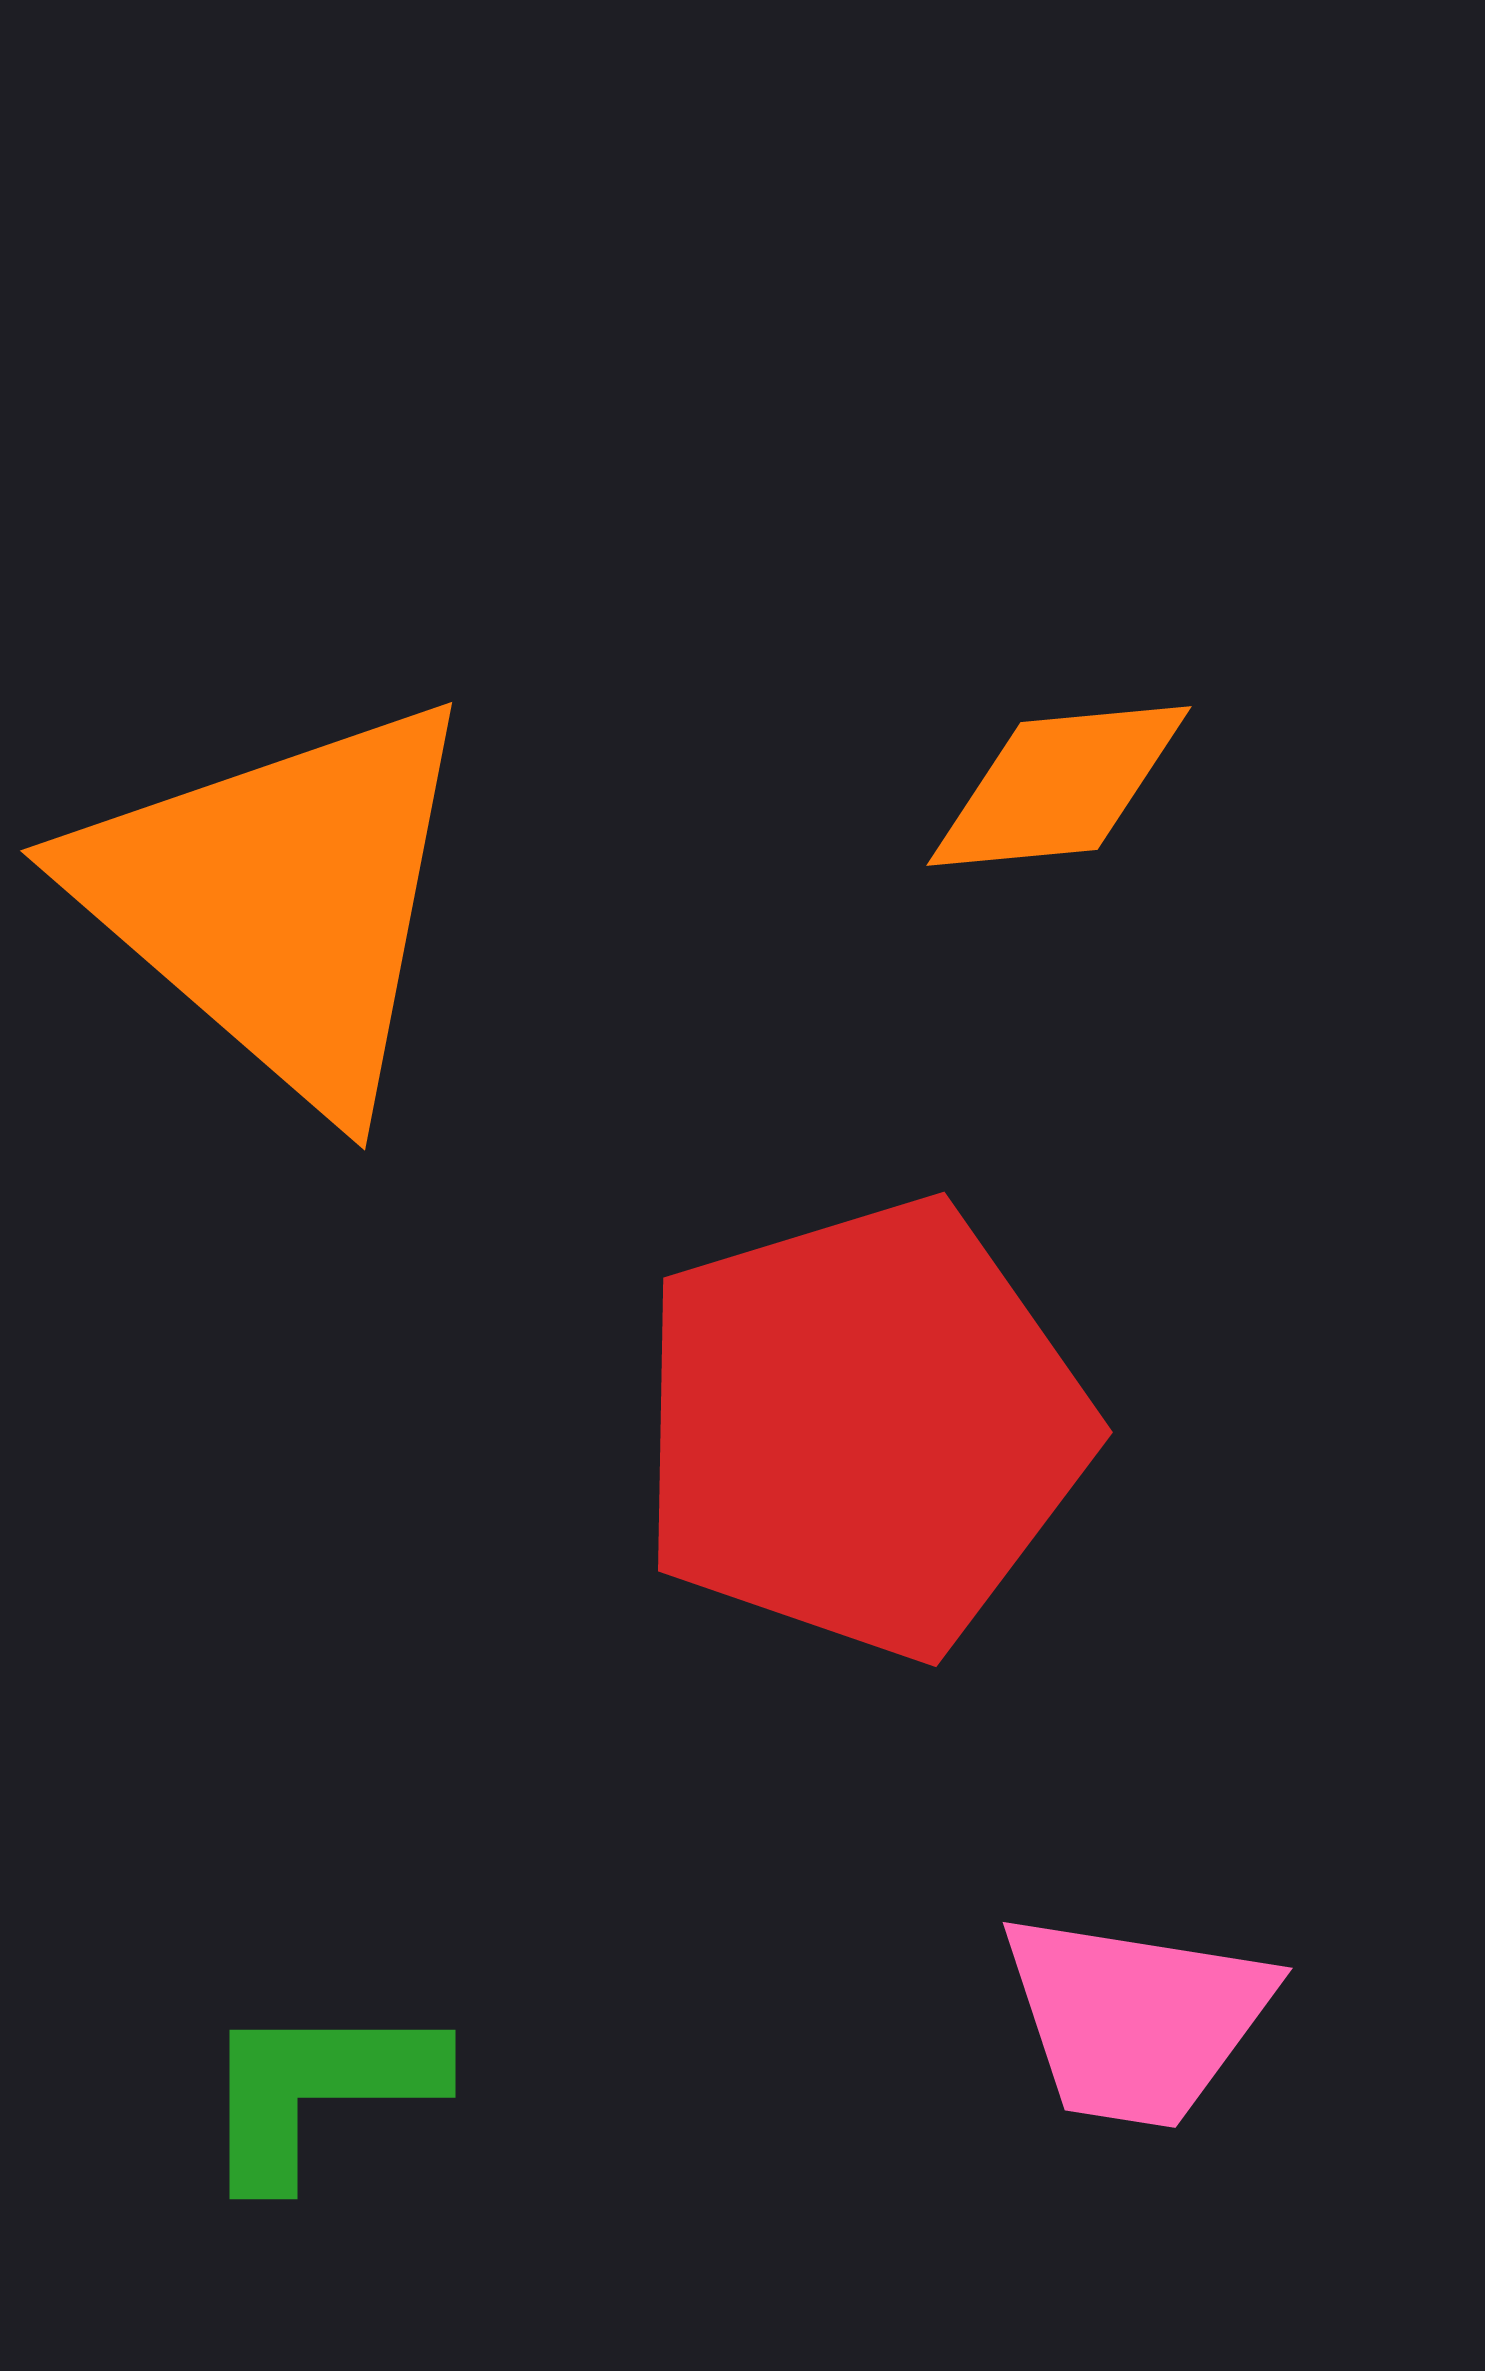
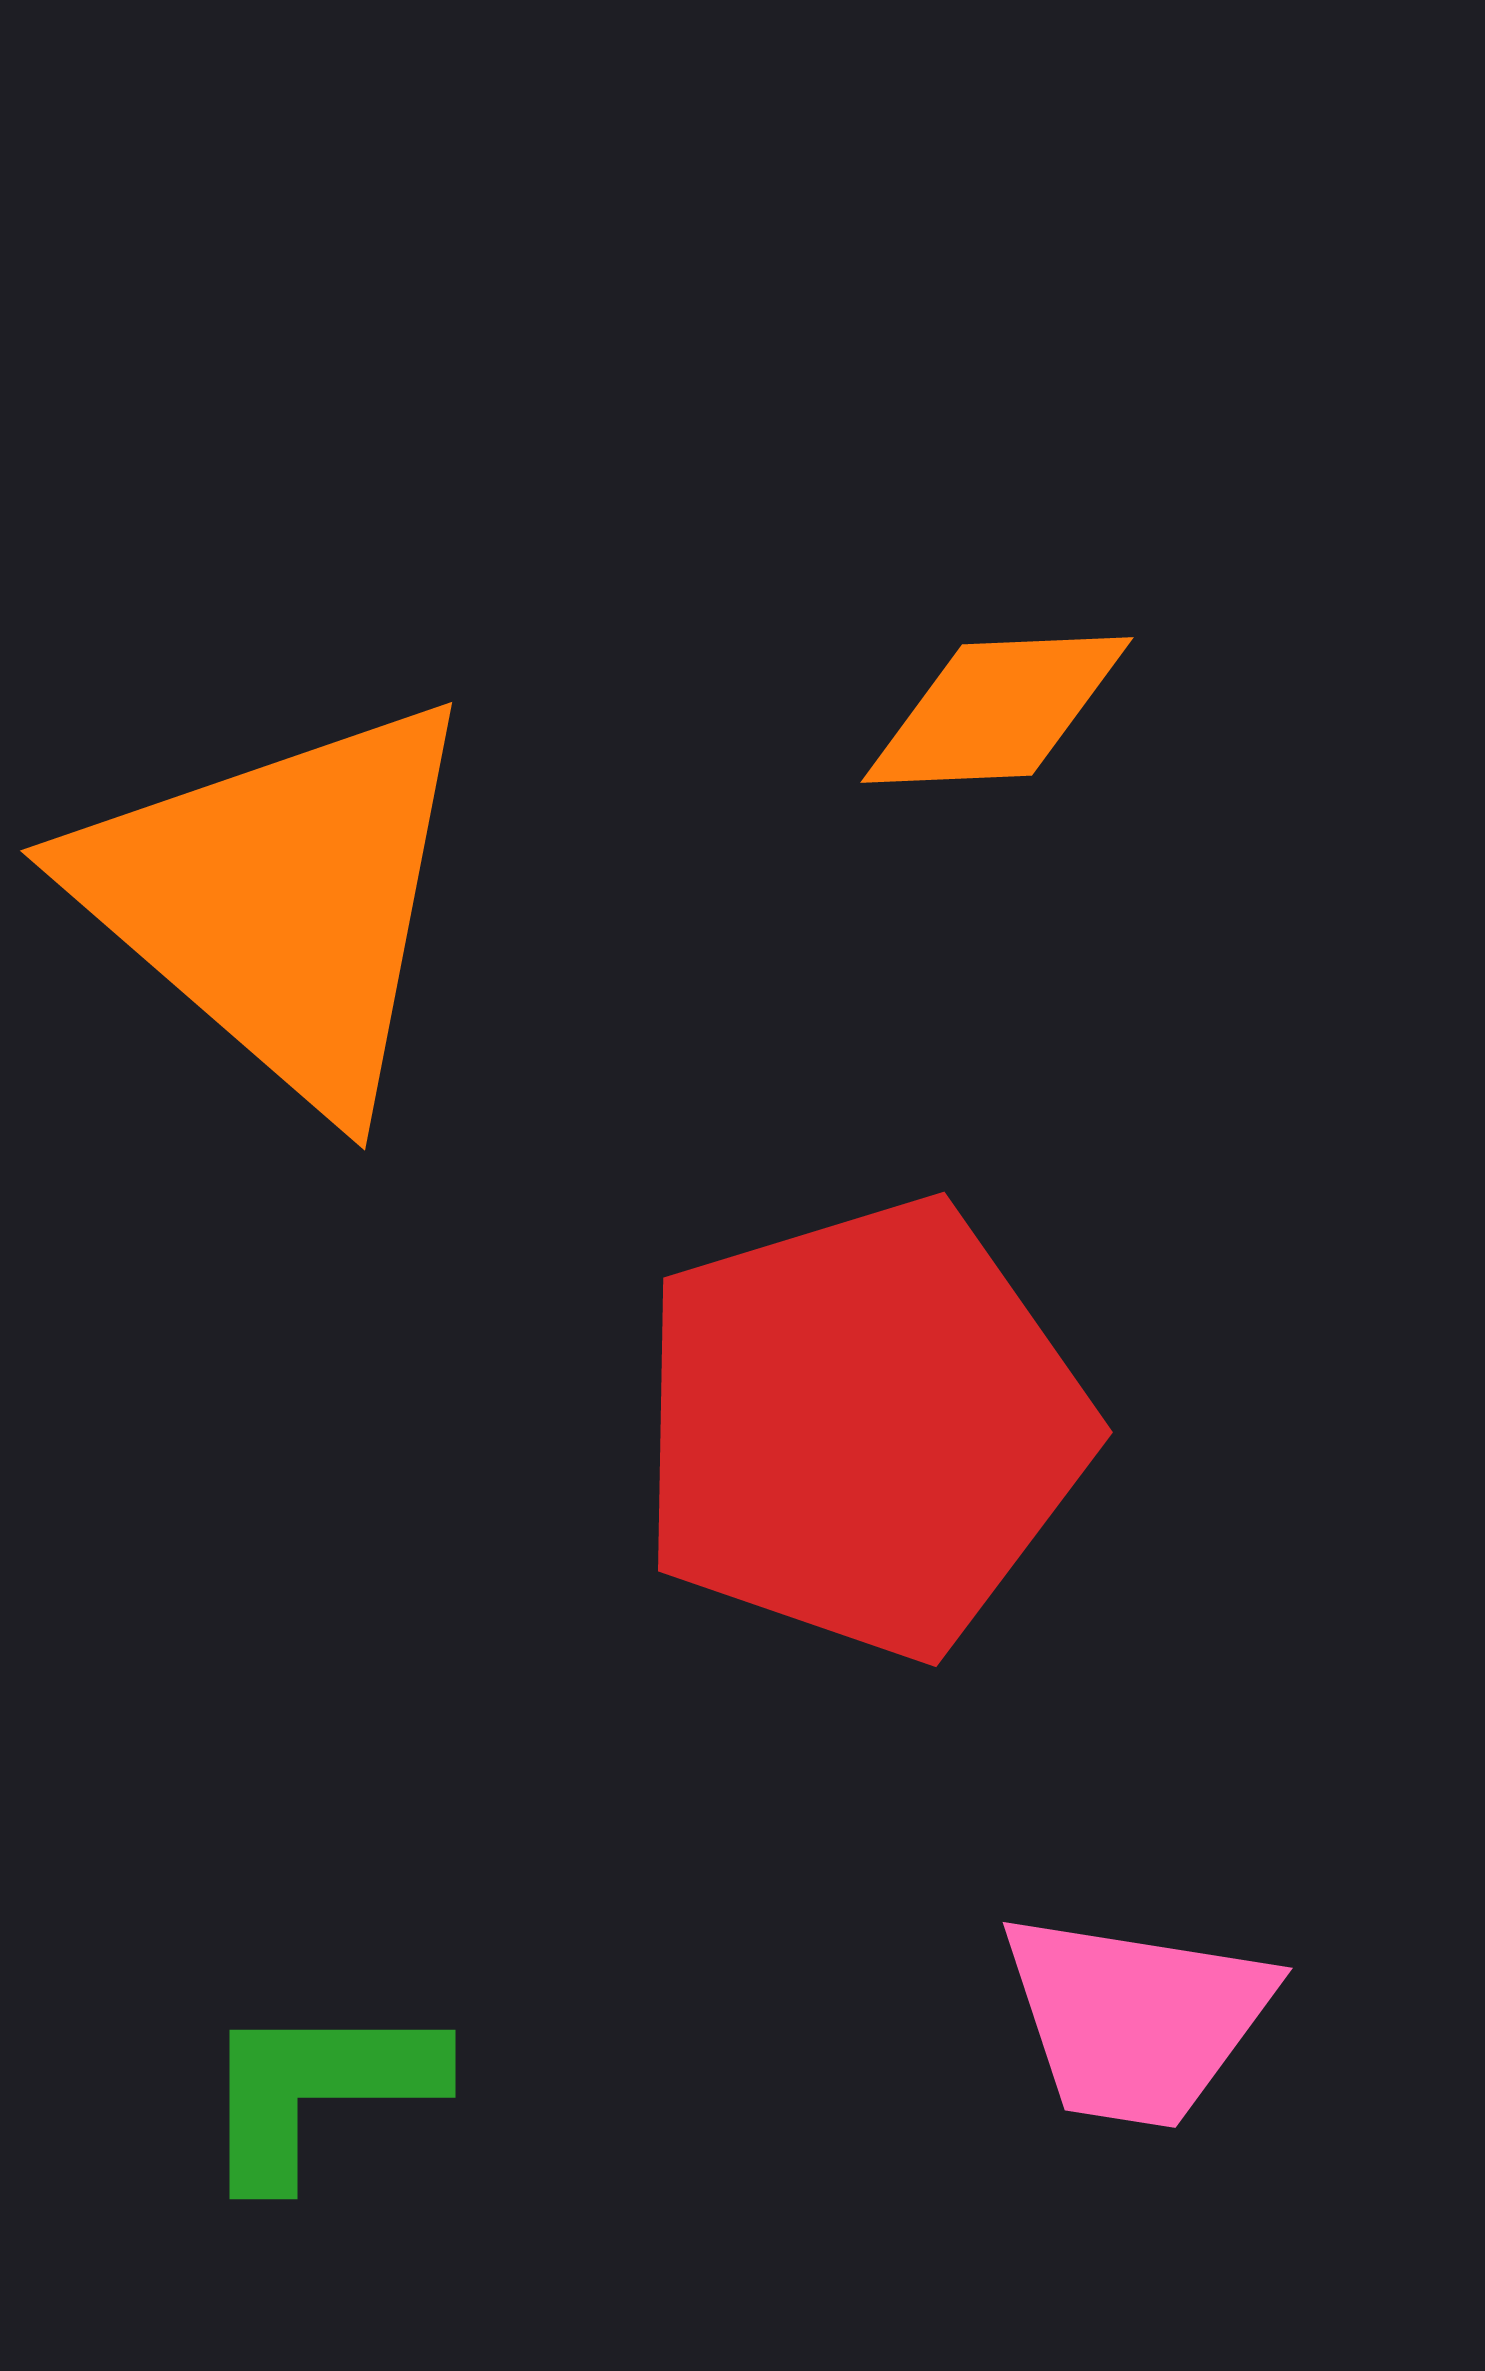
orange diamond: moved 62 px left, 76 px up; rotated 3 degrees clockwise
